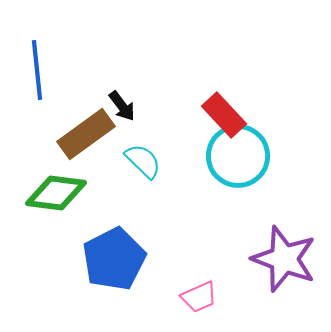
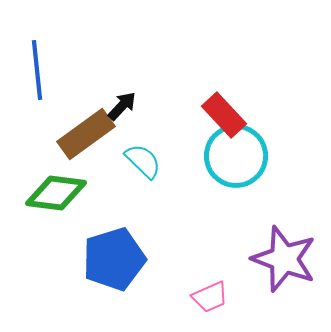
black arrow: rotated 100 degrees counterclockwise
cyan circle: moved 2 px left
blue pentagon: rotated 10 degrees clockwise
pink trapezoid: moved 11 px right
